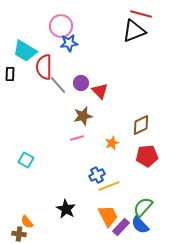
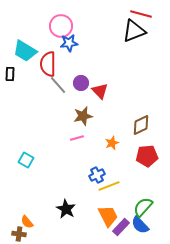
red semicircle: moved 4 px right, 3 px up
